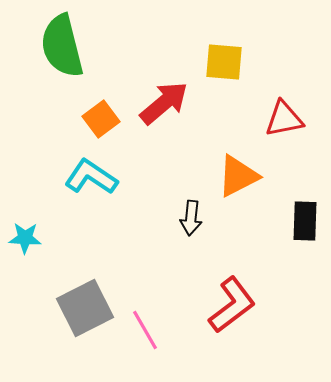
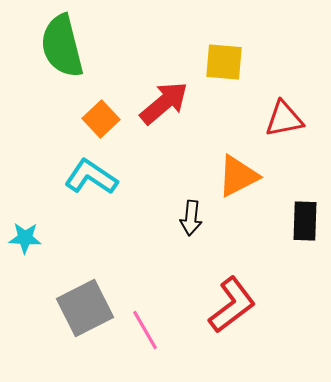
orange square: rotated 6 degrees counterclockwise
